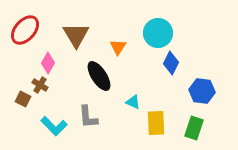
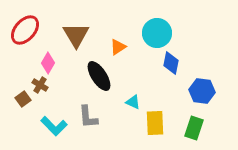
cyan circle: moved 1 px left
orange triangle: rotated 24 degrees clockwise
blue diamond: rotated 15 degrees counterclockwise
brown square: rotated 28 degrees clockwise
yellow rectangle: moved 1 px left
